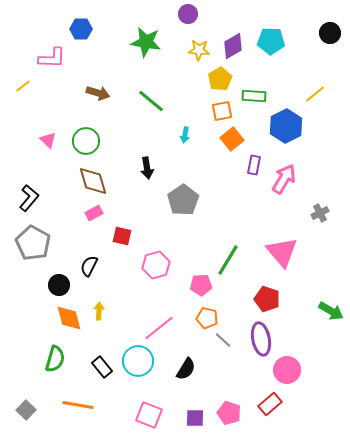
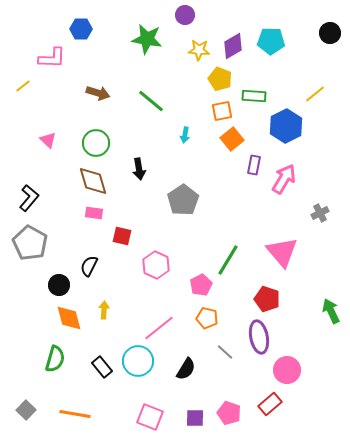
purple circle at (188, 14): moved 3 px left, 1 px down
green star at (146, 42): moved 1 px right, 3 px up
yellow pentagon at (220, 79): rotated 20 degrees counterclockwise
green circle at (86, 141): moved 10 px right, 2 px down
black arrow at (147, 168): moved 8 px left, 1 px down
pink rectangle at (94, 213): rotated 36 degrees clockwise
gray pentagon at (33, 243): moved 3 px left
pink hexagon at (156, 265): rotated 20 degrees counterclockwise
pink pentagon at (201, 285): rotated 25 degrees counterclockwise
yellow arrow at (99, 311): moved 5 px right, 1 px up
green arrow at (331, 311): rotated 145 degrees counterclockwise
purple ellipse at (261, 339): moved 2 px left, 2 px up
gray line at (223, 340): moved 2 px right, 12 px down
orange line at (78, 405): moved 3 px left, 9 px down
pink square at (149, 415): moved 1 px right, 2 px down
